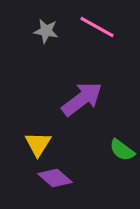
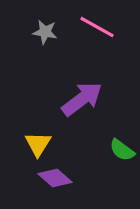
gray star: moved 1 px left, 1 px down
